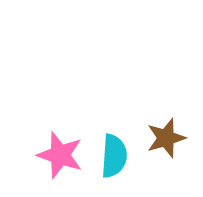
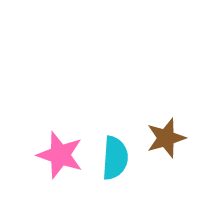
cyan semicircle: moved 1 px right, 2 px down
